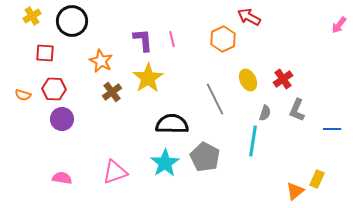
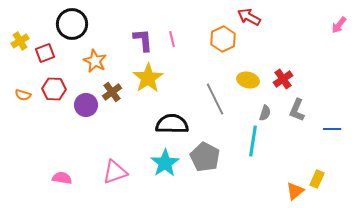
yellow cross: moved 12 px left, 25 px down
black circle: moved 3 px down
red square: rotated 24 degrees counterclockwise
orange star: moved 6 px left
yellow ellipse: rotated 50 degrees counterclockwise
purple circle: moved 24 px right, 14 px up
